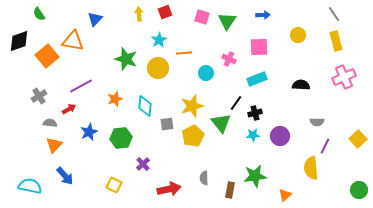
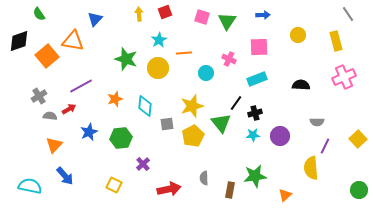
gray line at (334, 14): moved 14 px right
gray semicircle at (50, 123): moved 7 px up
